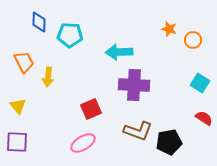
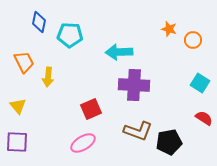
blue diamond: rotated 10 degrees clockwise
